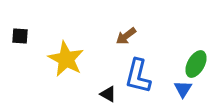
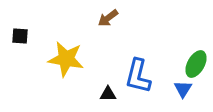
brown arrow: moved 18 px left, 18 px up
yellow star: rotated 18 degrees counterclockwise
black triangle: rotated 30 degrees counterclockwise
